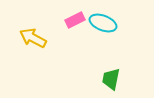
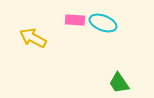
pink rectangle: rotated 30 degrees clockwise
green trapezoid: moved 8 px right, 4 px down; rotated 45 degrees counterclockwise
